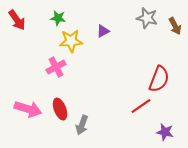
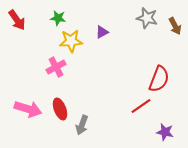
purple triangle: moved 1 px left, 1 px down
